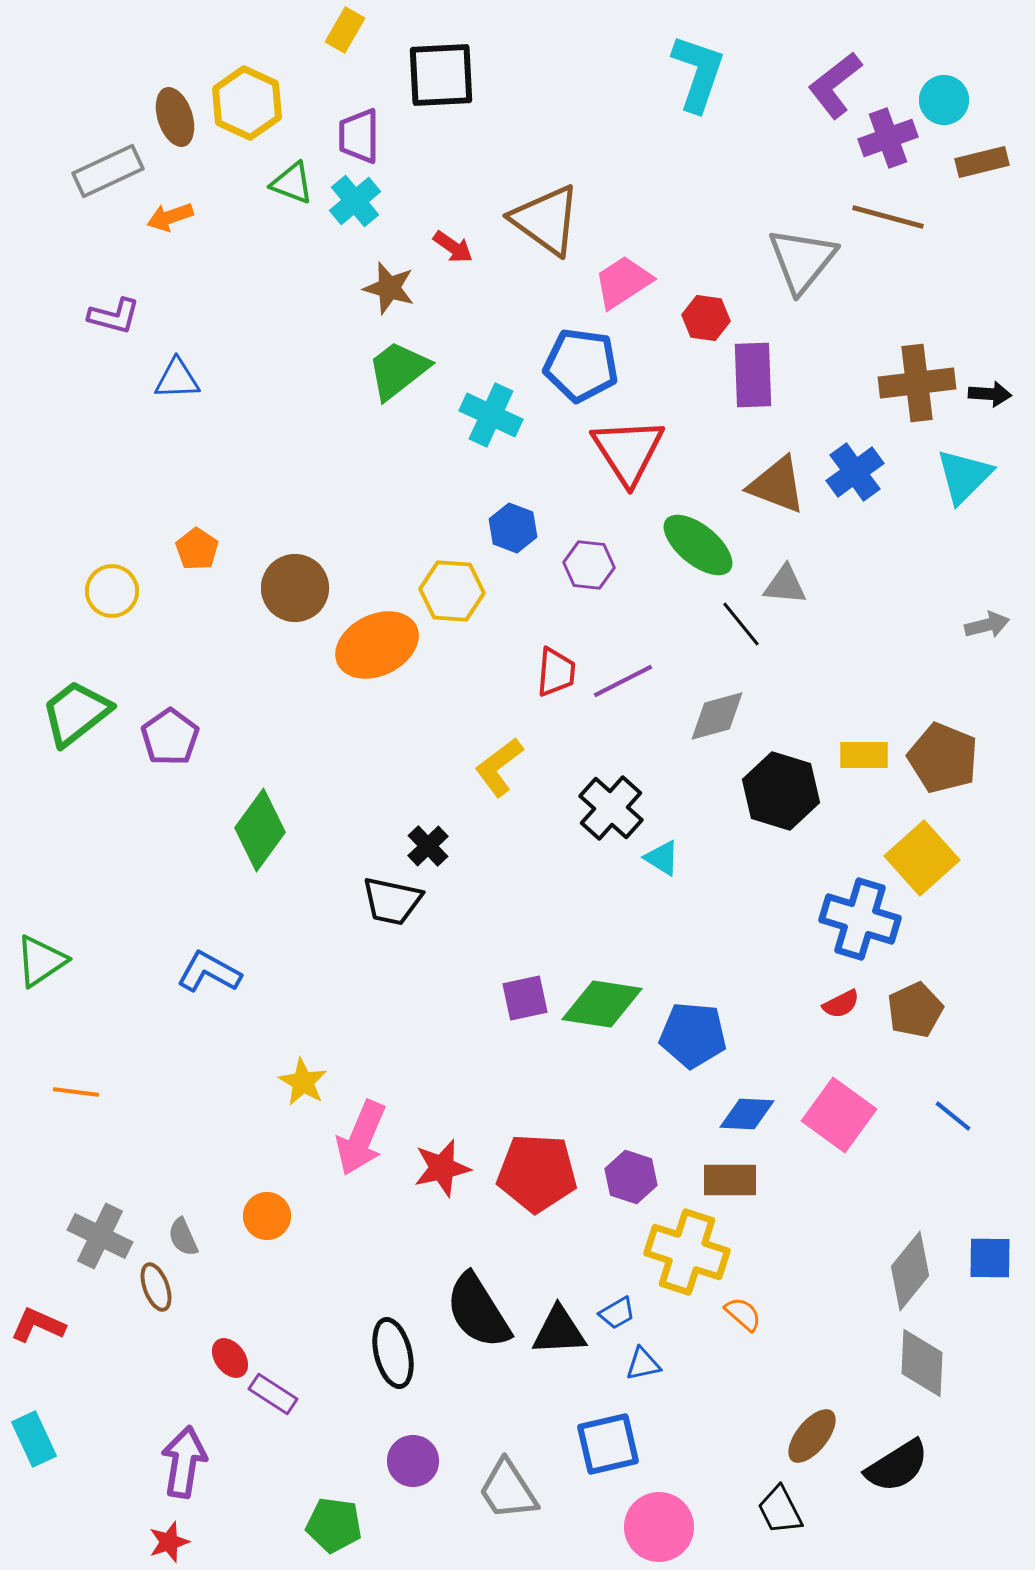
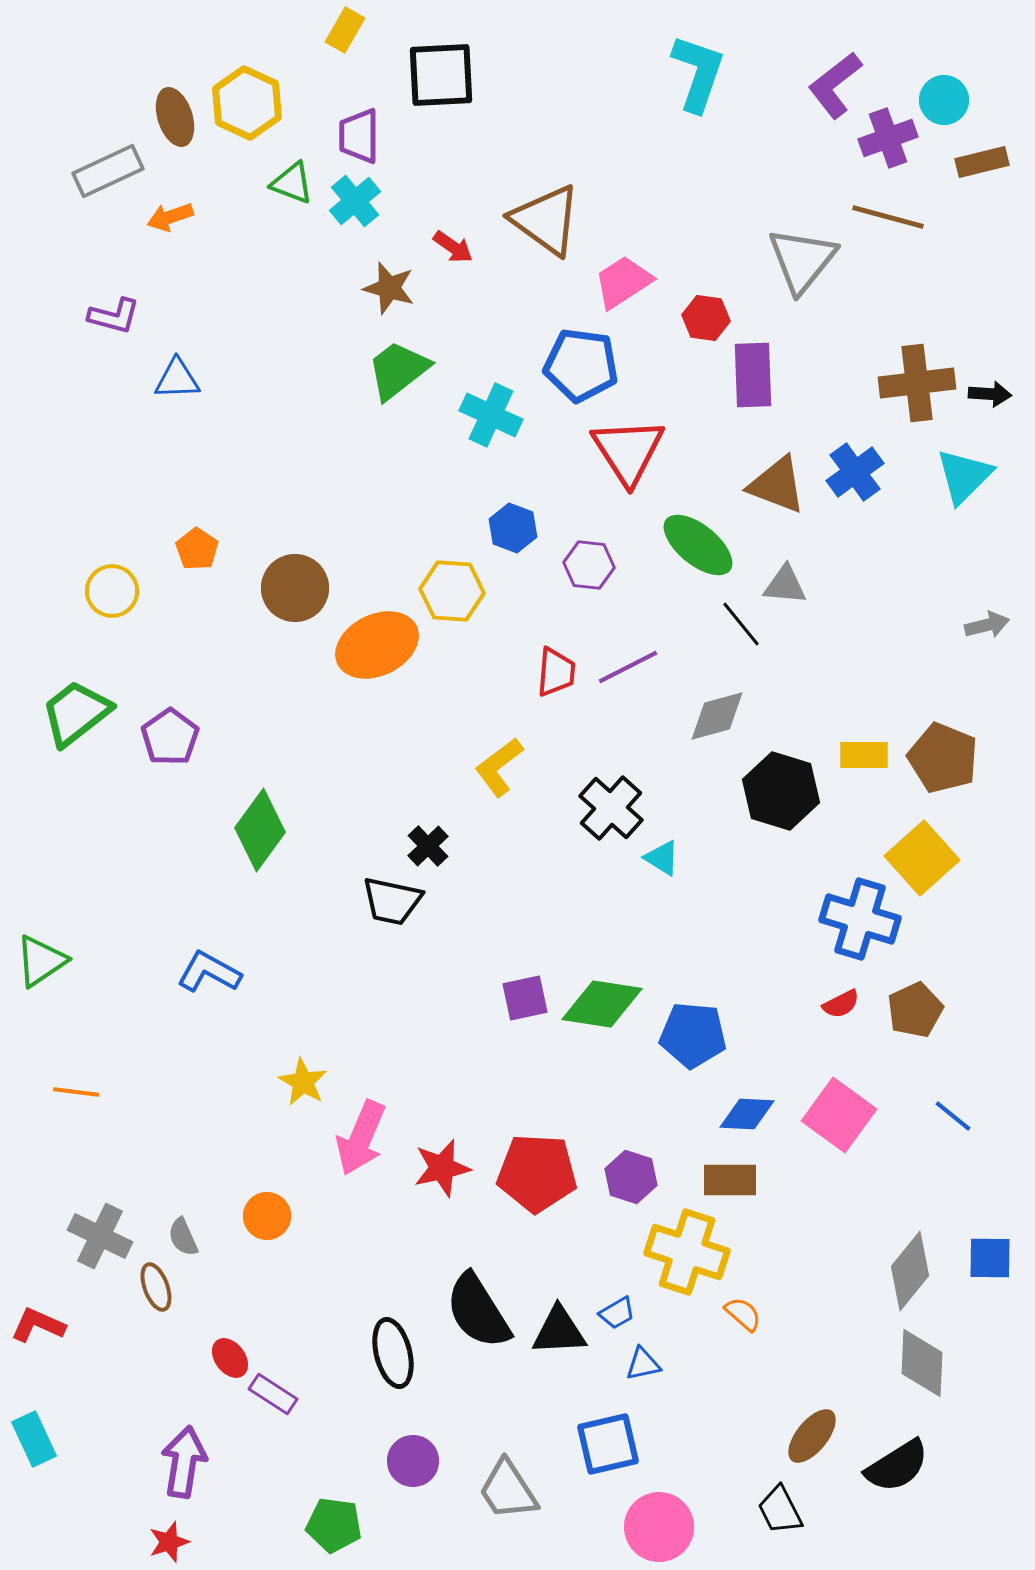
purple line at (623, 681): moved 5 px right, 14 px up
